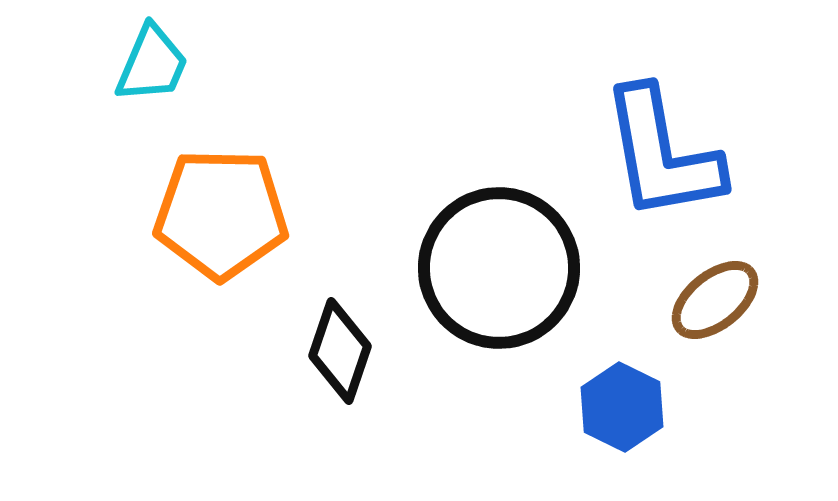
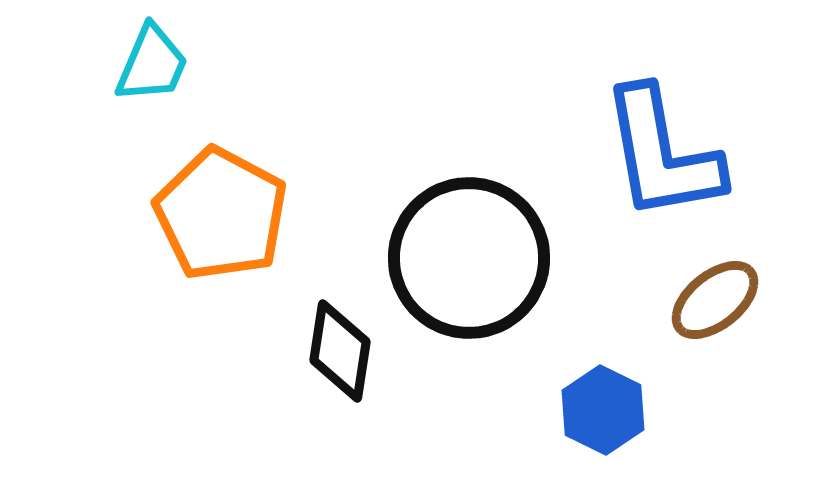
orange pentagon: rotated 27 degrees clockwise
black circle: moved 30 px left, 10 px up
black diamond: rotated 10 degrees counterclockwise
blue hexagon: moved 19 px left, 3 px down
